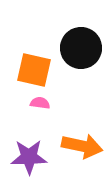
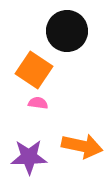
black circle: moved 14 px left, 17 px up
orange square: rotated 21 degrees clockwise
pink semicircle: moved 2 px left
